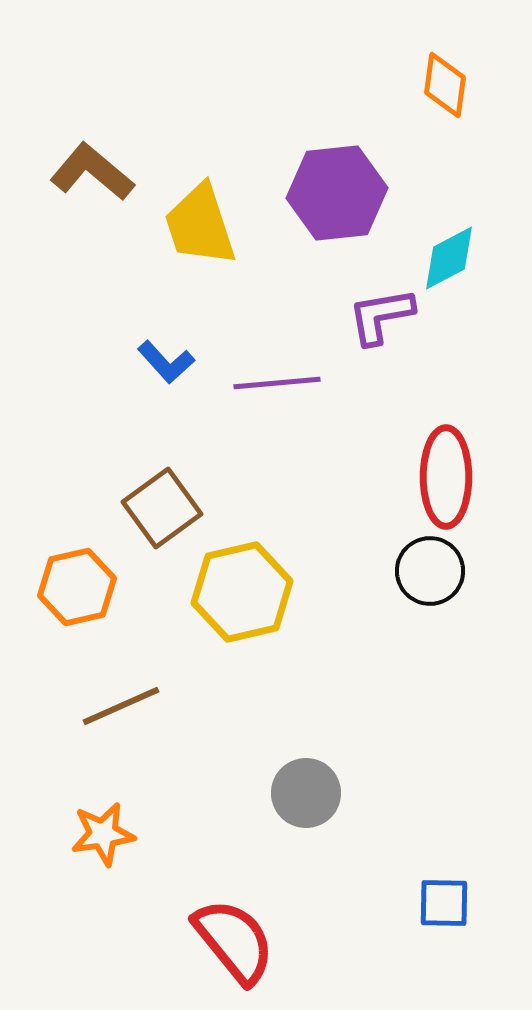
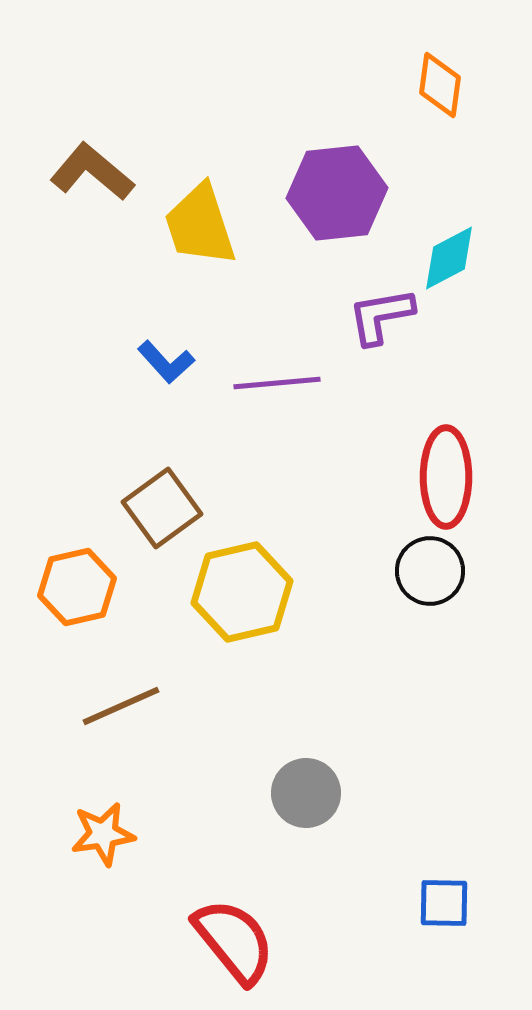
orange diamond: moved 5 px left
